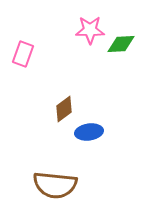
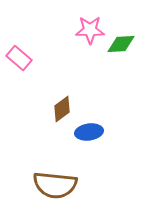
pink rectangle: moved 4 px left, 4 px down; rotated 70 degrees counterclockwise
brown diamond: moved 2 px left
